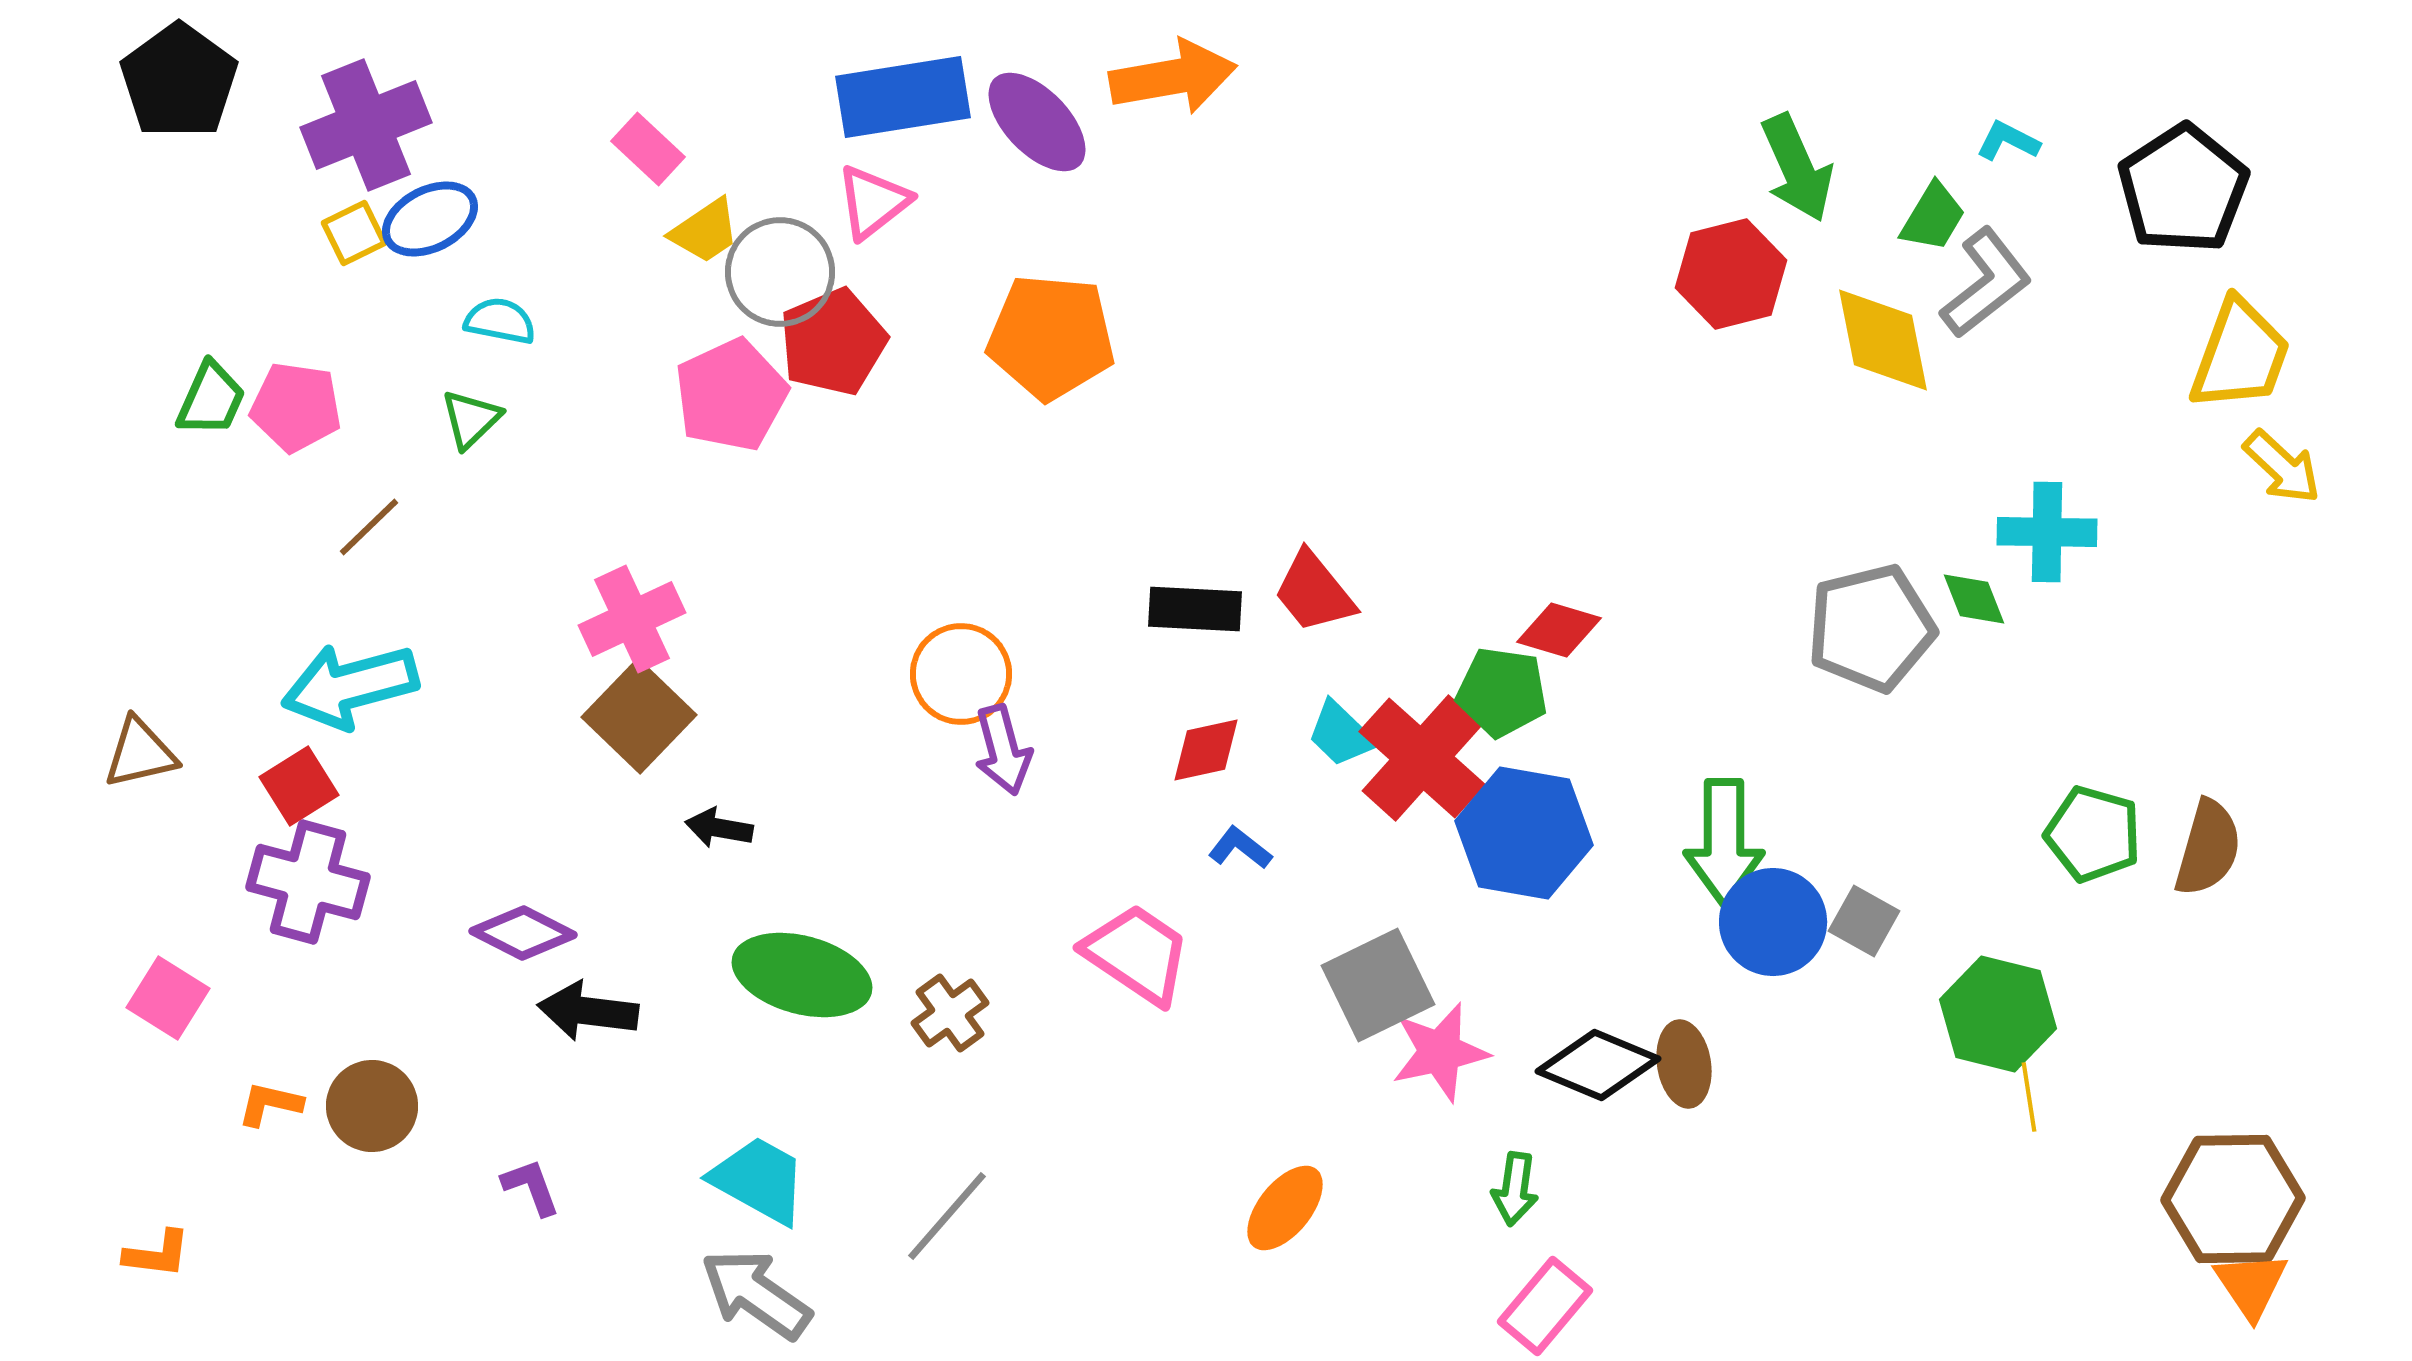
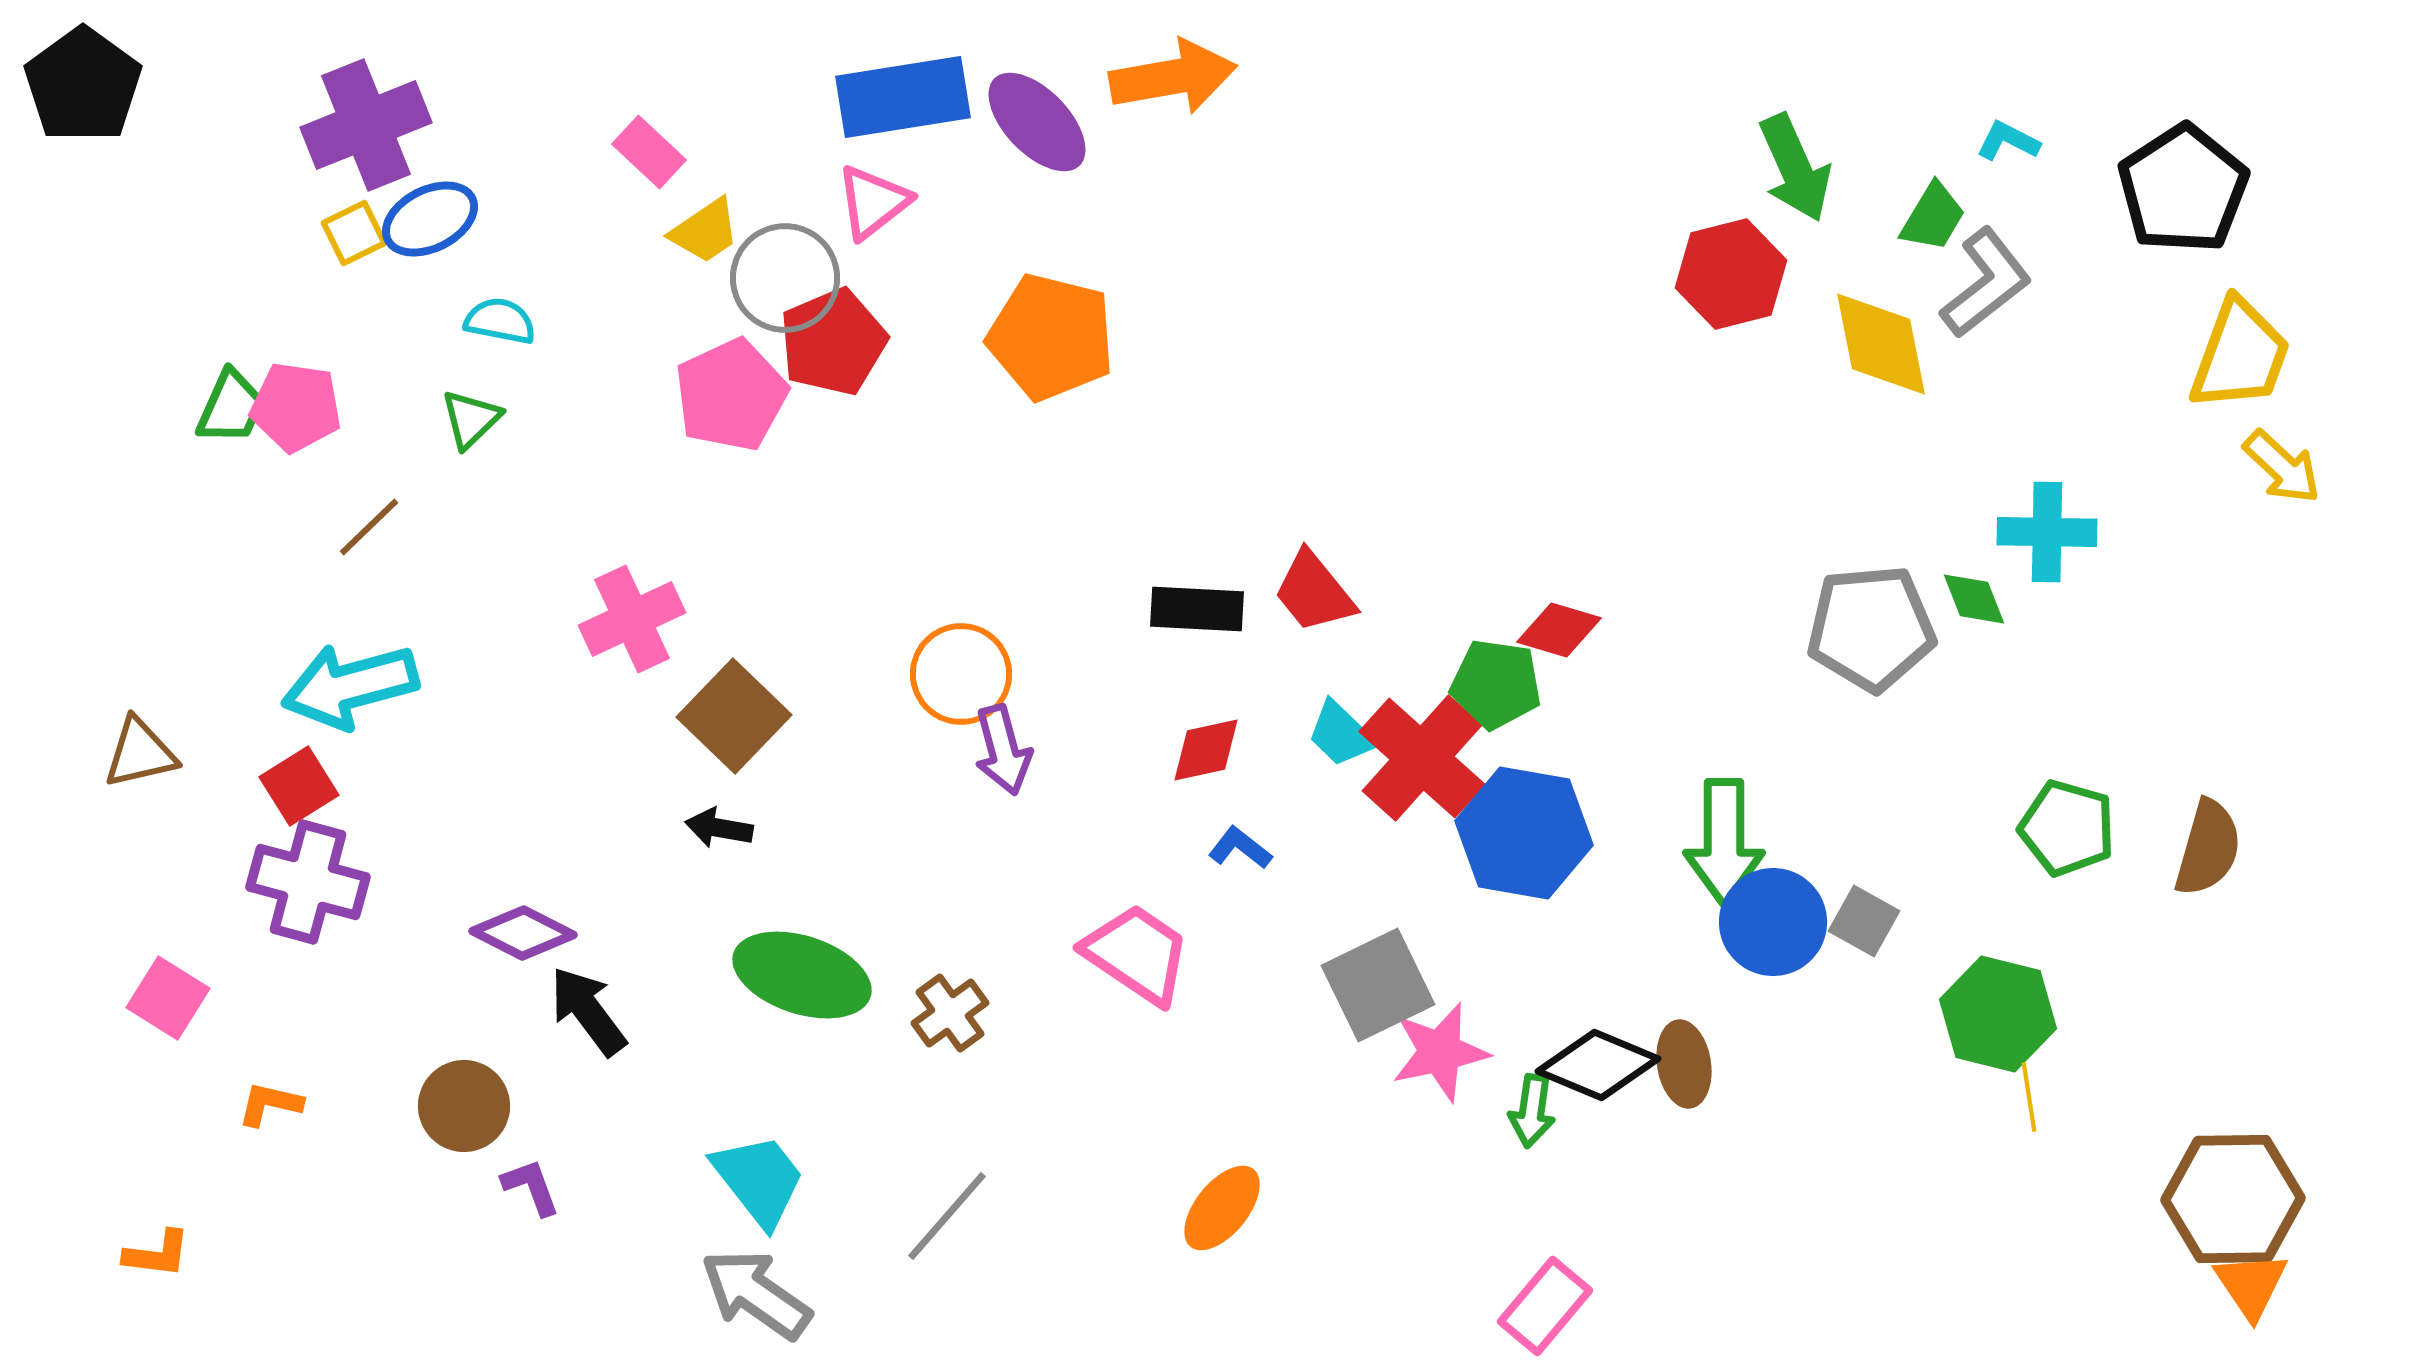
black pentagon at (179, 81): moved 96 px left, 4 px down
pink rectangle at (648, 149): moved 1 px right, 3 px down
green arrow at (1797, 168): moved 2 px left
gray circle at (780, 272): moved 5 px right, 6 px down
orange pentagon at (1051, 337): rotated 9 degrees clockwise
yellow diamond at (1883, 340): moved 2 px left, 4 px down
green trapezoid at (211, 399): moved 20 px right, 8 px down
black rectangle at (1195, 609): moved 2 px right
gray pentagon at (1871, 628): rotated 9 degrees clockwise
green pentagon at (1502, 692): moved 6 px left, 8 px up
brown square at (639, 716): moved 95 px right
green pentagon at (2093, 834): moved 26 px left, 6 px up
green ellipse at (802, 975): rotated 3 degrees clockwise
black arrow at (588, 1011): rotated 46 degrees clockwise
brown circle at (372, 1106): moved 92 px right
cyan trapezoid at (759, 1180): rotated 23 degrees clockwise
green arrow at (1515, 1189): moved 17 px right, 78 px up
orange ellipse at (1285, 1208): moved 63 px left
